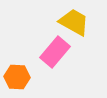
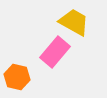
orange hexagon: rotated 10 degrees clockwise
